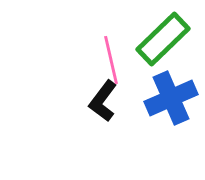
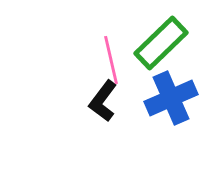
green rectangle: moved 2 px left, 4 px down
